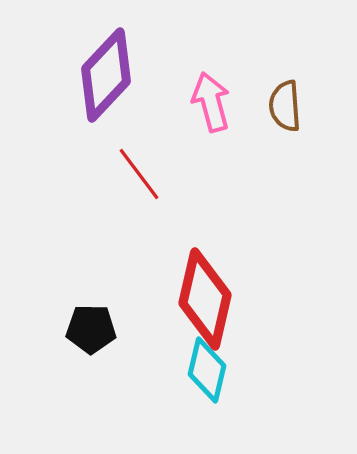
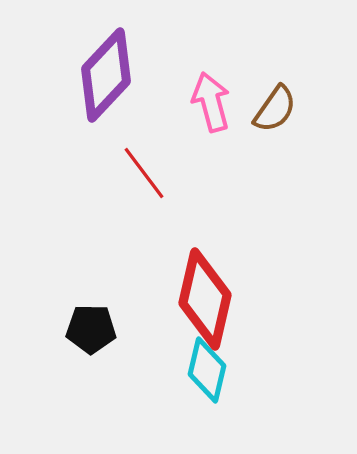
brown semicircle: moved 10 px left, 3 px down; rotated 141 degrees counterclockwise
red line: moved 5 px right, 1 px up
